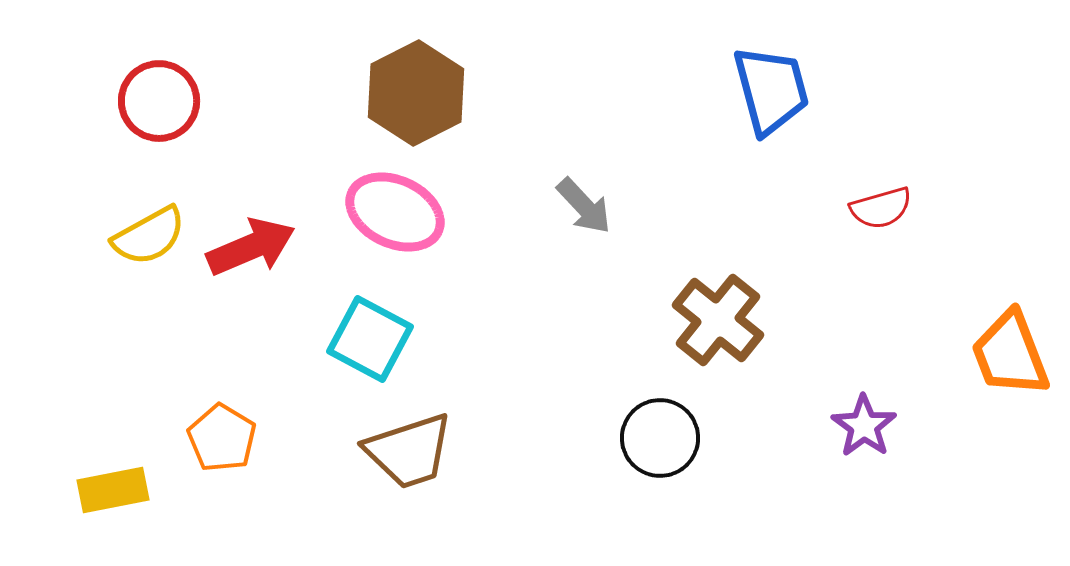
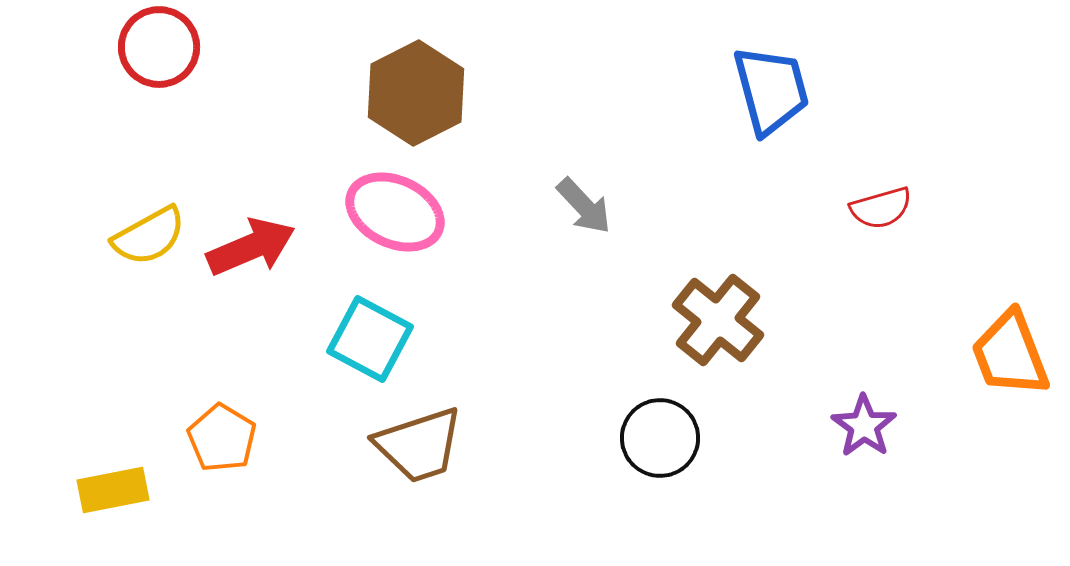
red circle: moved 54 px up
brown trapezoid: moved 10 px right, 6 px up
